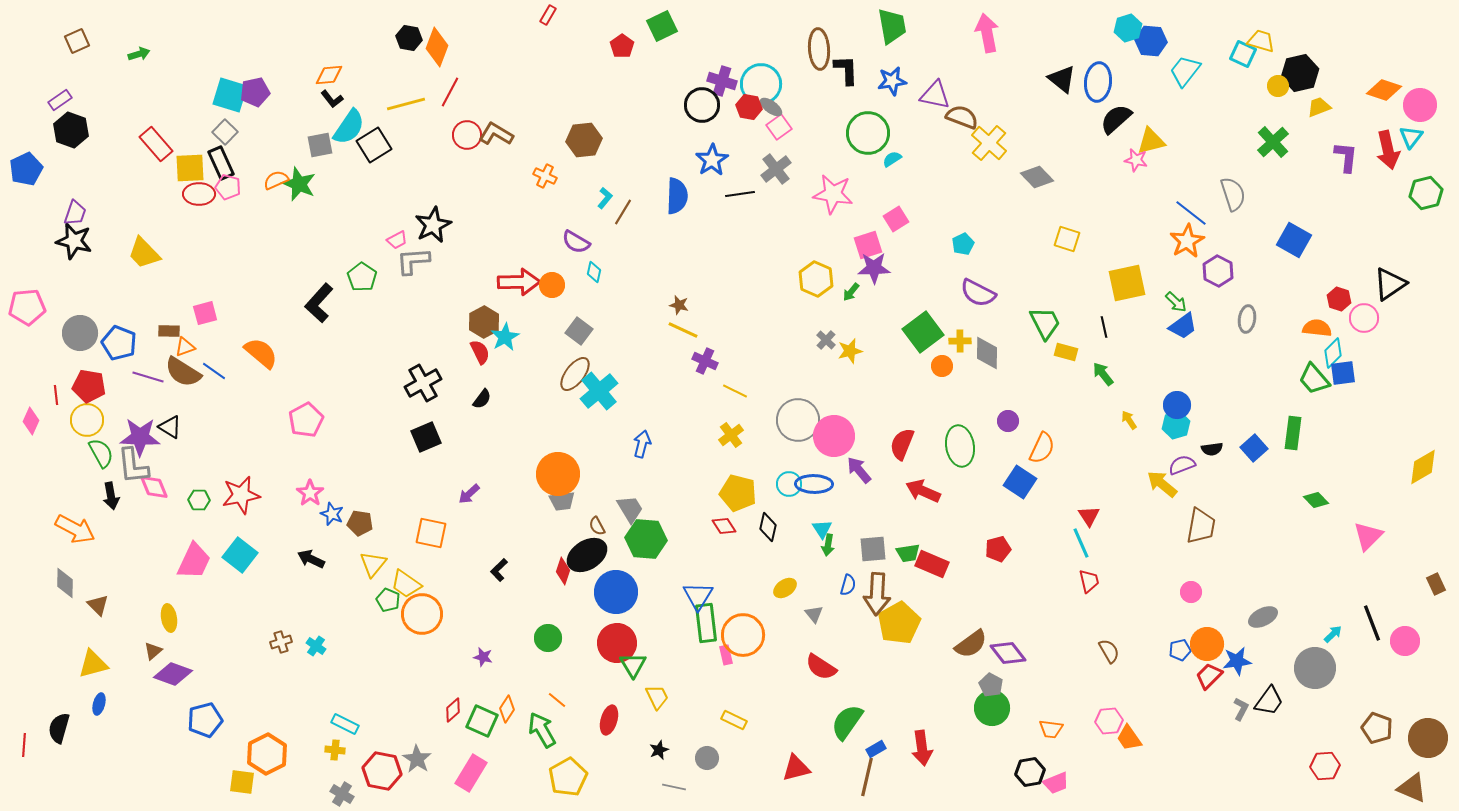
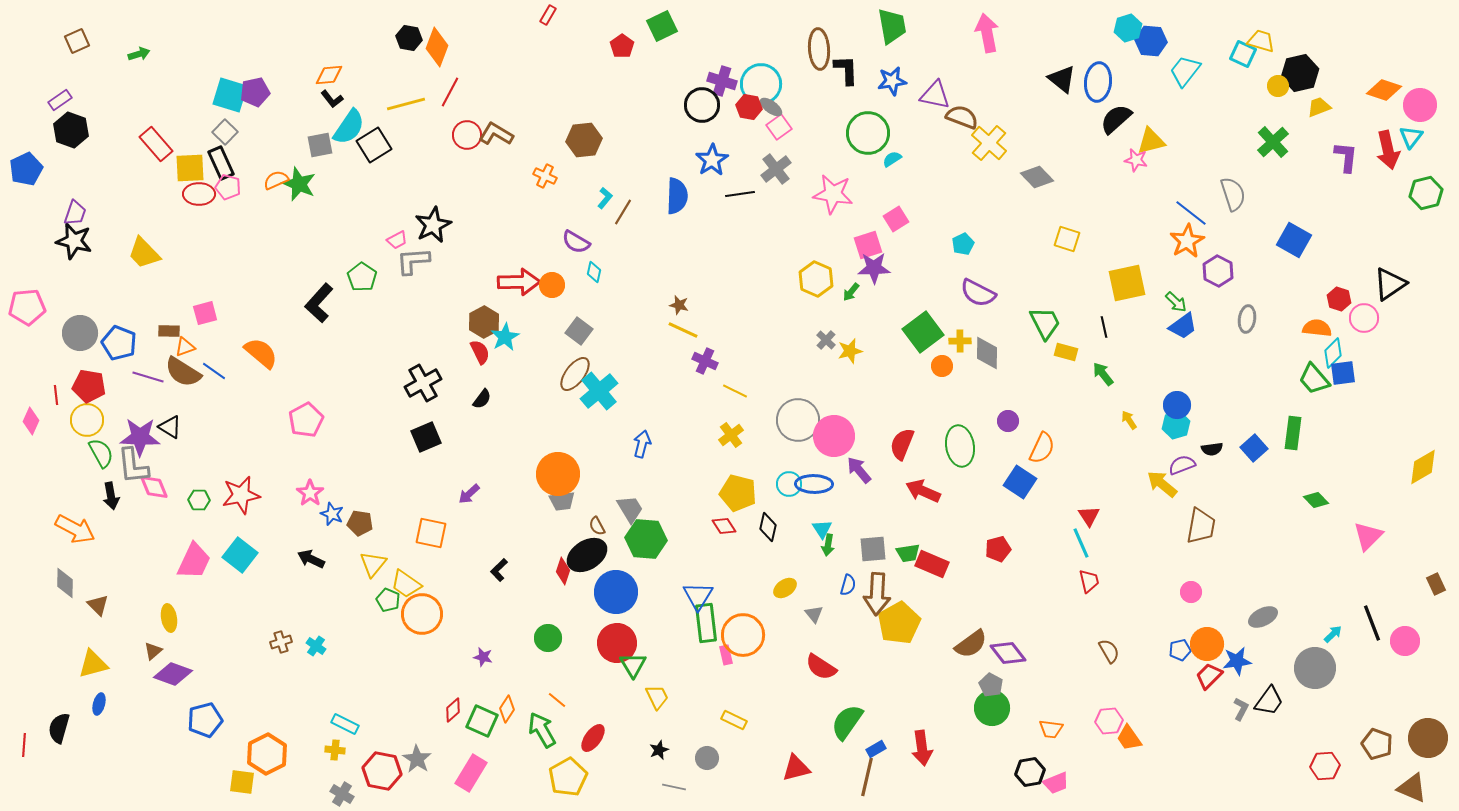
red ellipse at (609, 720): moved 16 px left, 18 px down; rotated 20 degrees clockwise
brown pentagon at (1377, 728): moved 16 px down
